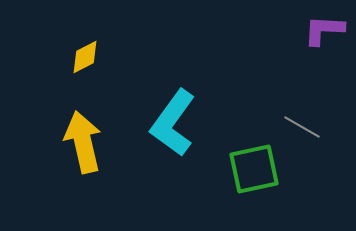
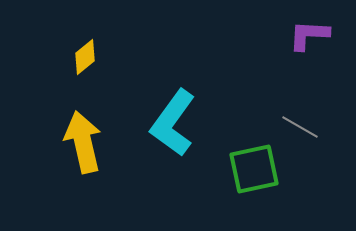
purple L-shape: moved 15 px left, 5 px down
yellow diamond: rotated 12 degrees counterclockwise
gray line: moved 2 px left
